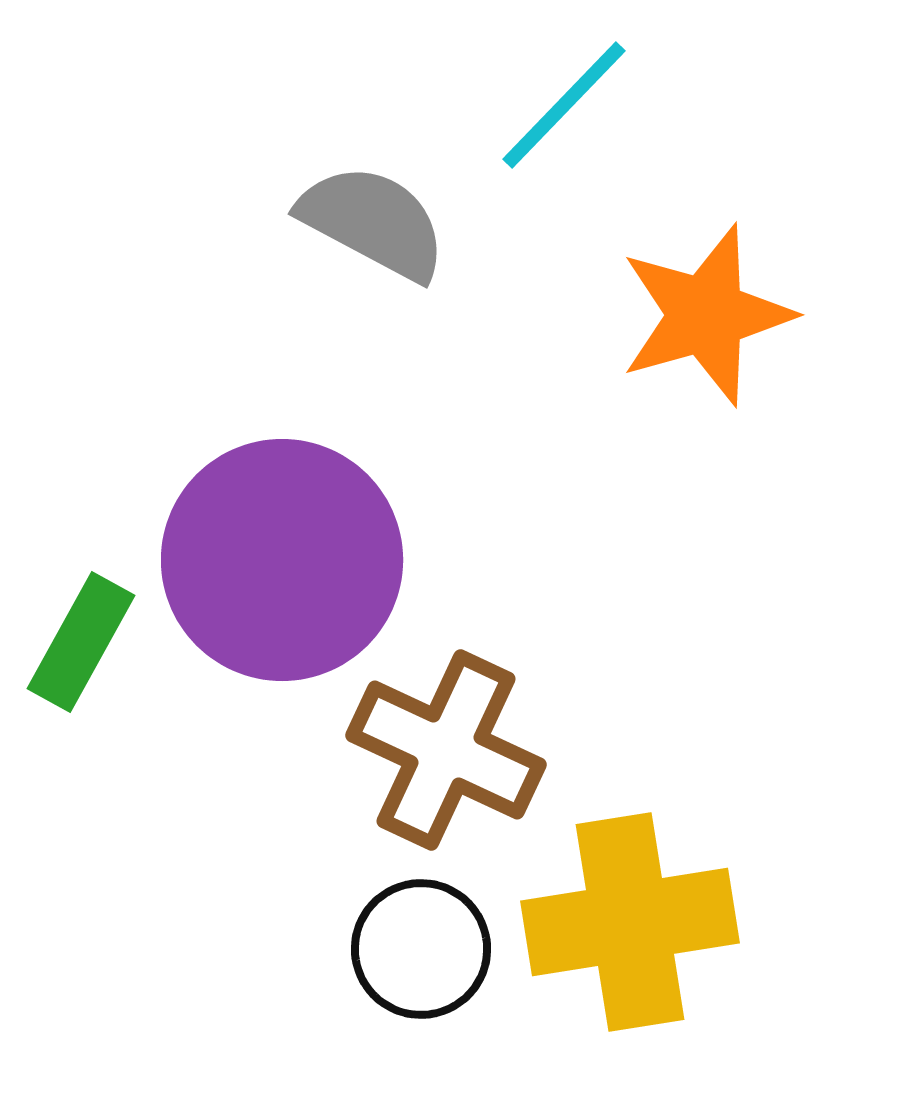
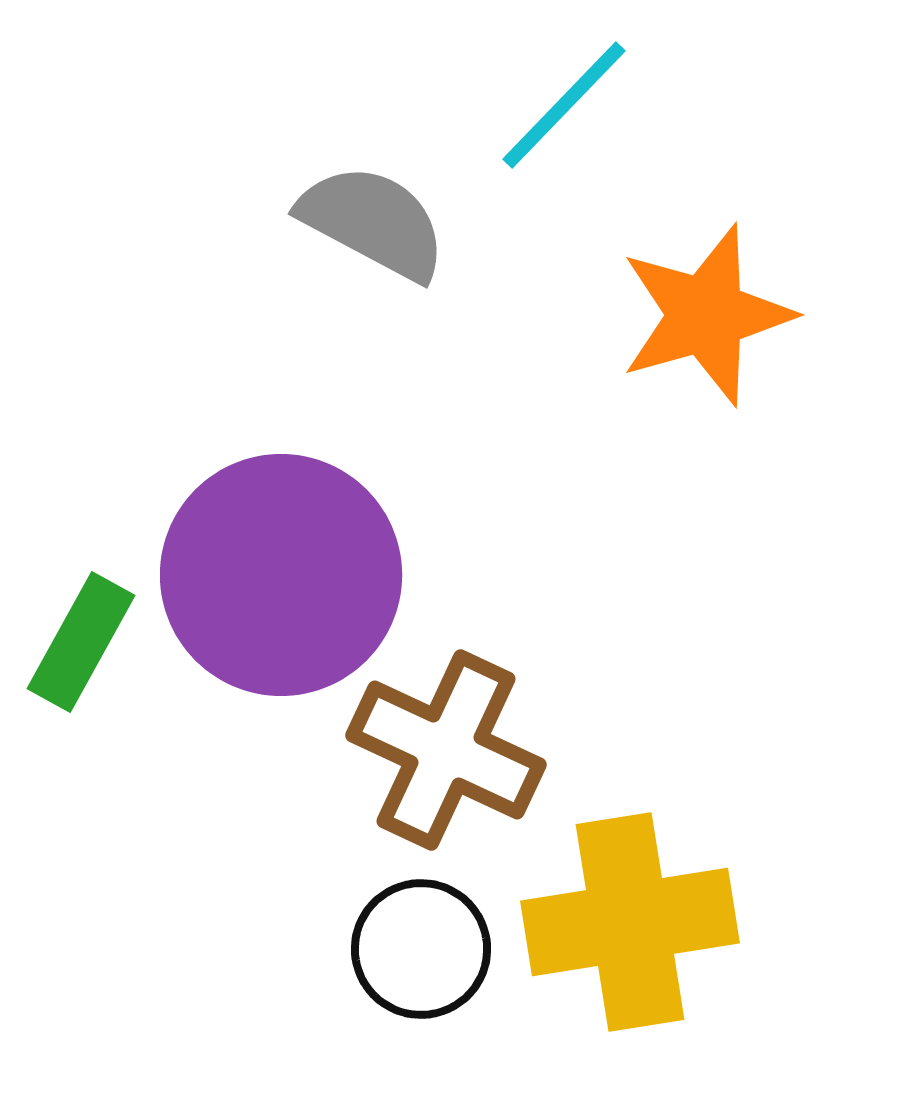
purple circle: moved 1 px left, 15 px down
